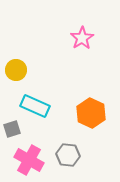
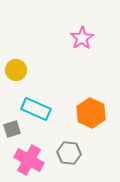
cyan rectangle: moved 1 px right, 3 px down
gray hexagon: moved 1 px right, 2 px up
